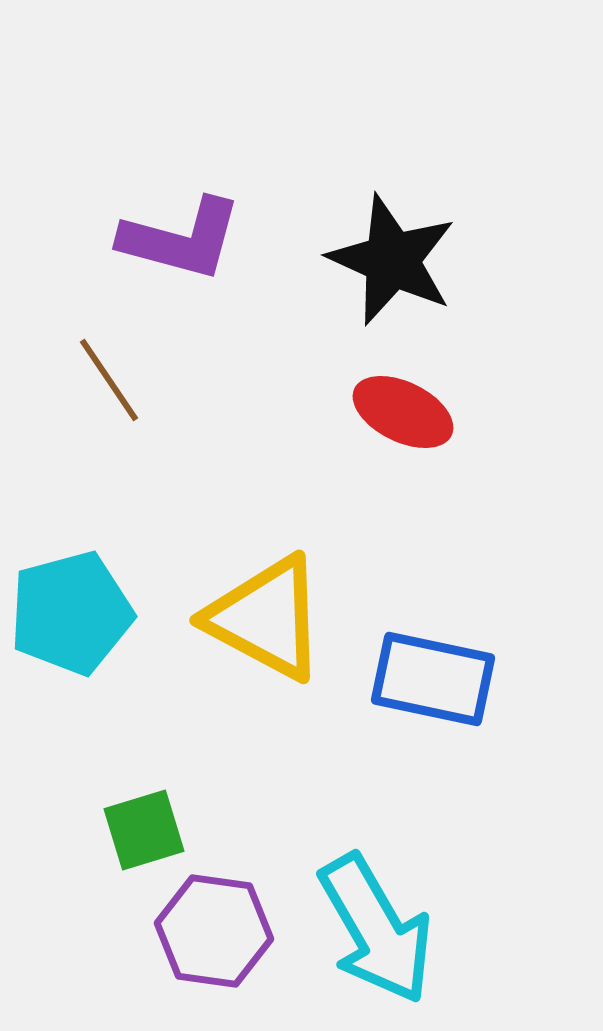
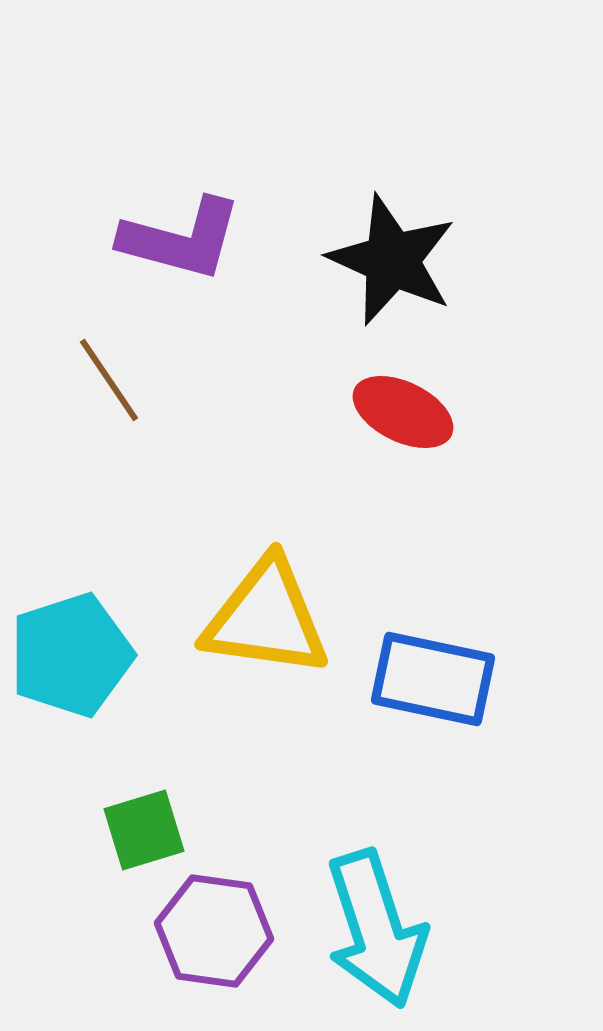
cyan pentagon: moved 42 px down; rotated 3 degrees counterclockwise
yellow triangle: rotated 20 degrees counterclockwise
cyan arrow: rotated 12 degrees clockwise
